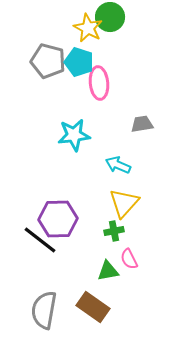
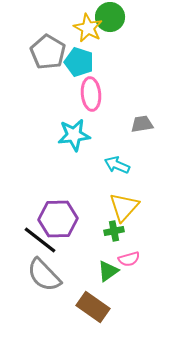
gray pentagon: moved 9 px up; rotated 16 degrees clockwise
pink ellipse: moved 8 px left, 11 px down
cyan arrow: moved 1 px left
yellow triangle: moved 4 px down
pink semicircle: rotated 80 degrees counterclockwise
green triangle: rotated 25 degrees counterclockwise
gray semicircle: moved 35 px up; rotated 54 degrees counterclockwise
